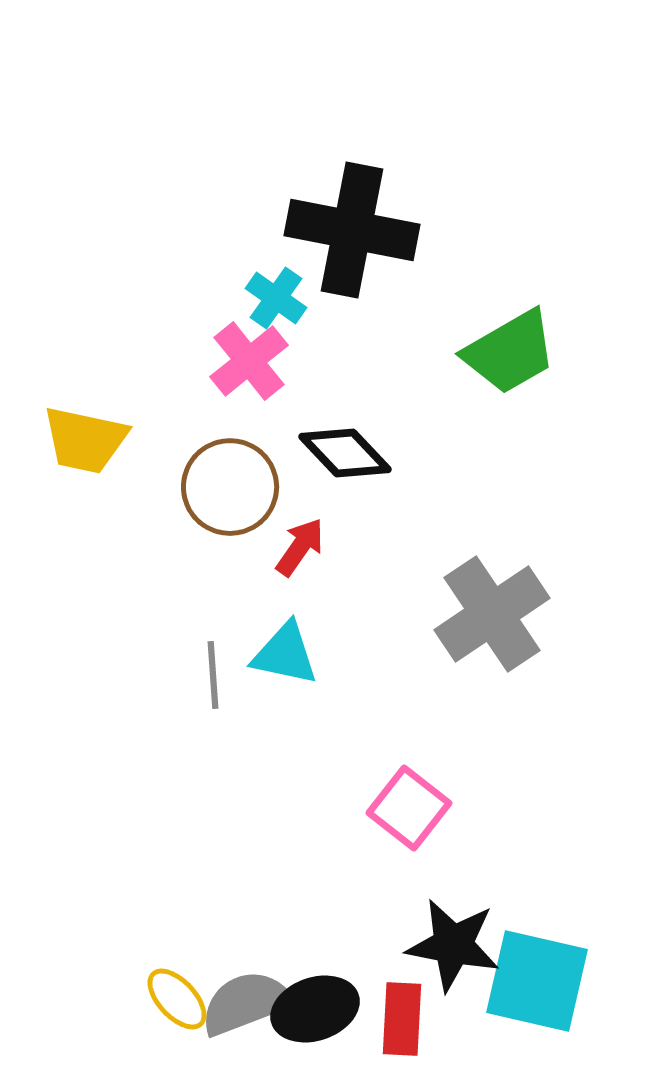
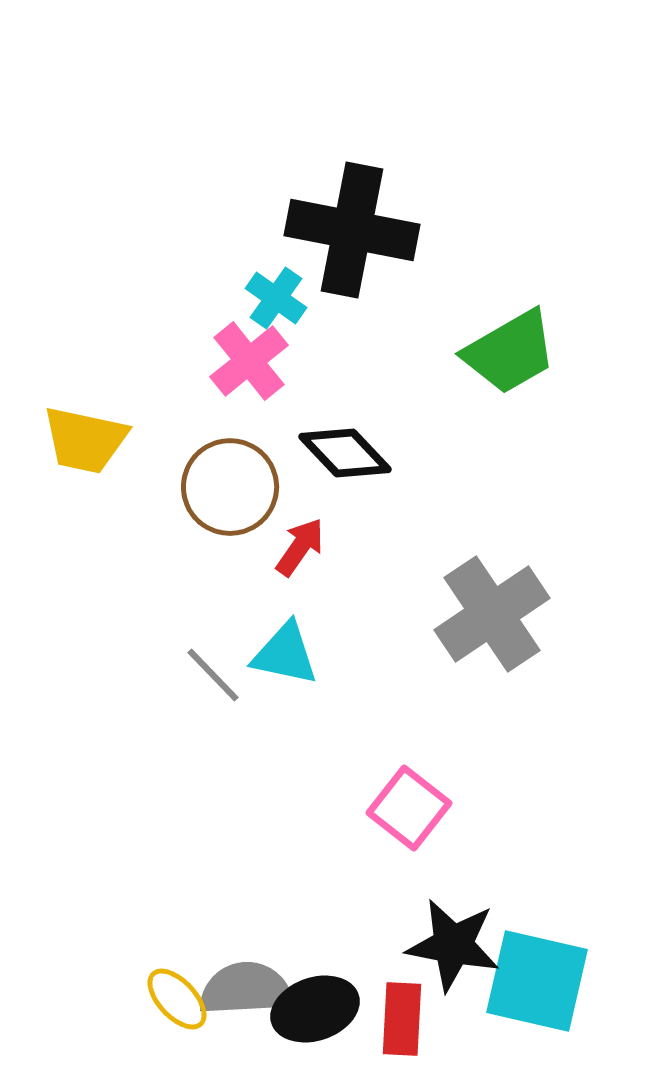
gray line: rotated 40 degrees counterclockwise
gray semicircle: moved 14 px up; rotated 18 degrees clockwise
